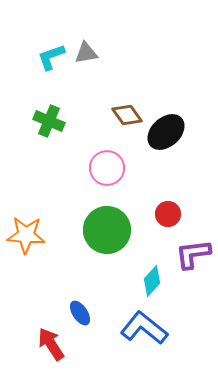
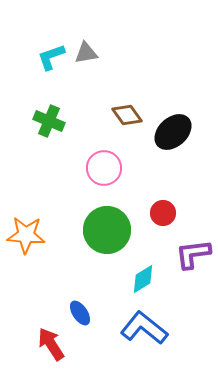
black ellipse: moved 7 px right
pink circle: moved 3 px left
red circle: moved 5 px left, 1 px up
cyan diamond: moved 9 px left, 2 px up; rotated 16 degrees clockwise
